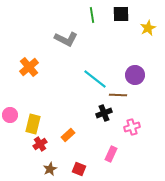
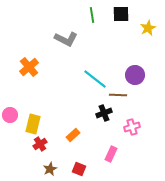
orange rectangle: moved 5 px right
